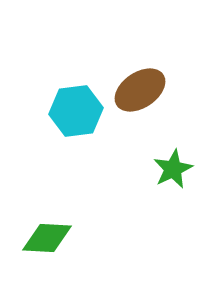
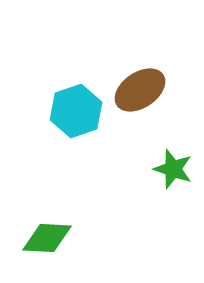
cyan hexagon: rotated 12 degrees counterclockwise
green star: rotated 27 degrees counterclockwise
